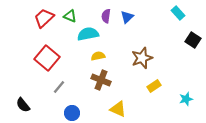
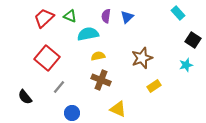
cyan star: moved 34 px up
black semicircle: moved 2 px right, 8 px up
